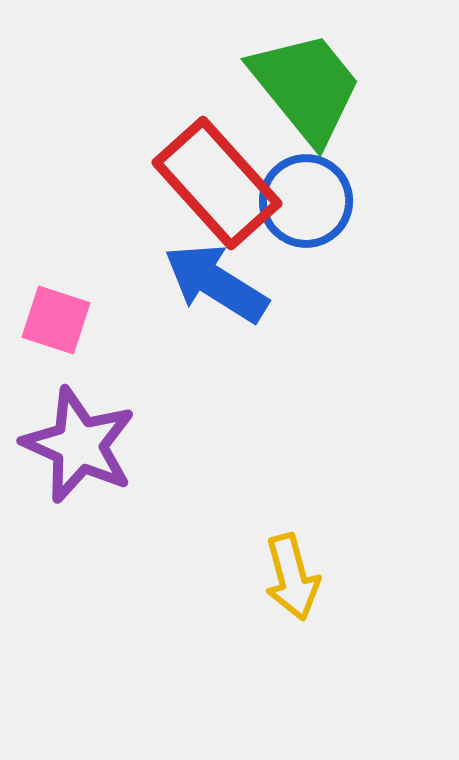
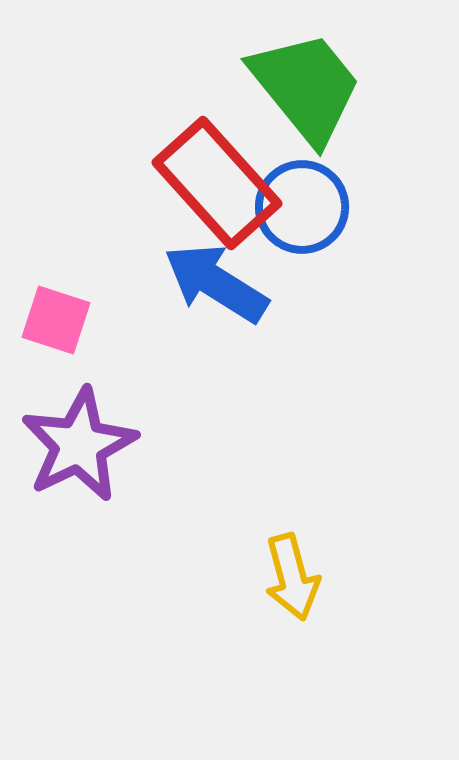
blue circle: moved 4 px left, 6 px down
purple star: rotated 22 degrees clockwise
